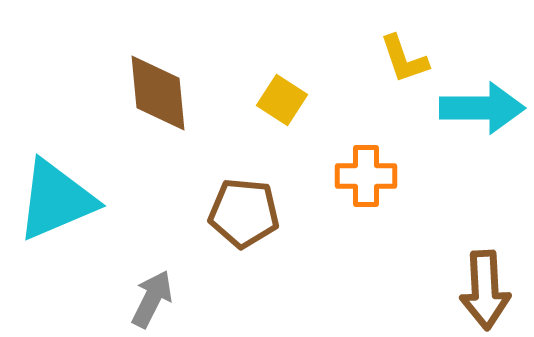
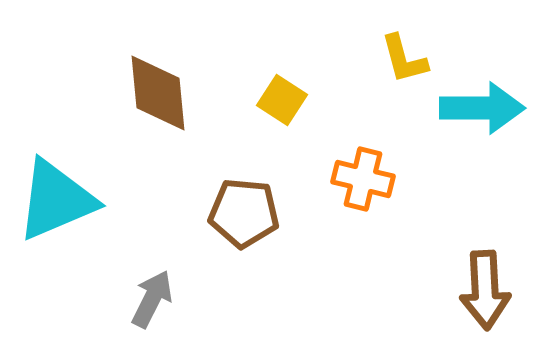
yellow L-shape: rotated 4 degrees clockwise
orange cross: moved 3 px left, 3 px down; rotated 14 degrees clockwise
